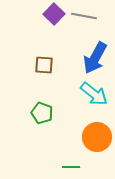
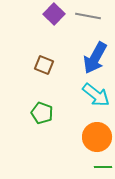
gray line: moved 4 px right
brown square: rotated 18 degrees clockwise
cyan arrow: moved 2 px right, 1 px down
green line: moved 32 px right
